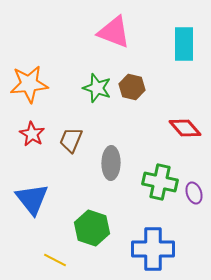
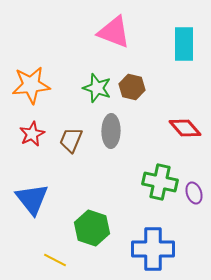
orange star: moved 2 px right, 1 px down
red star: rotated 15 degrees clockwise
gray ellipse: moved 32 px up
